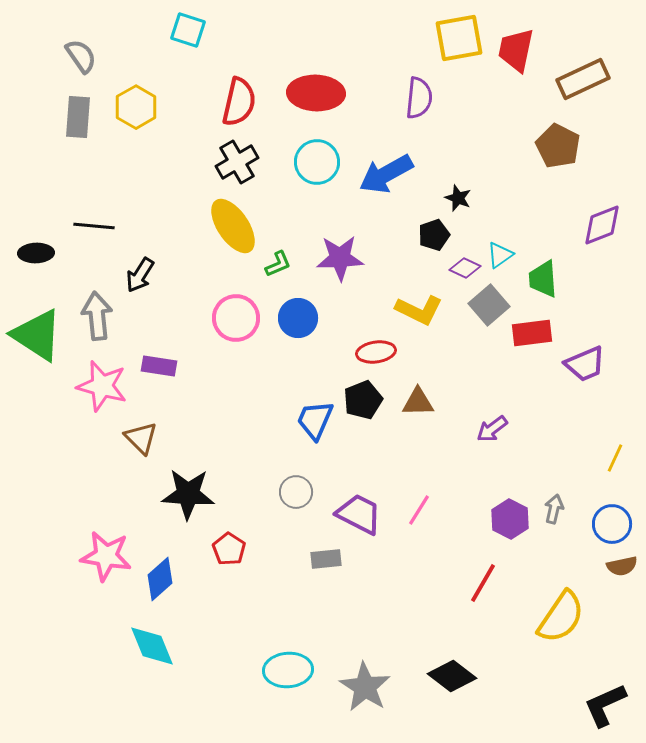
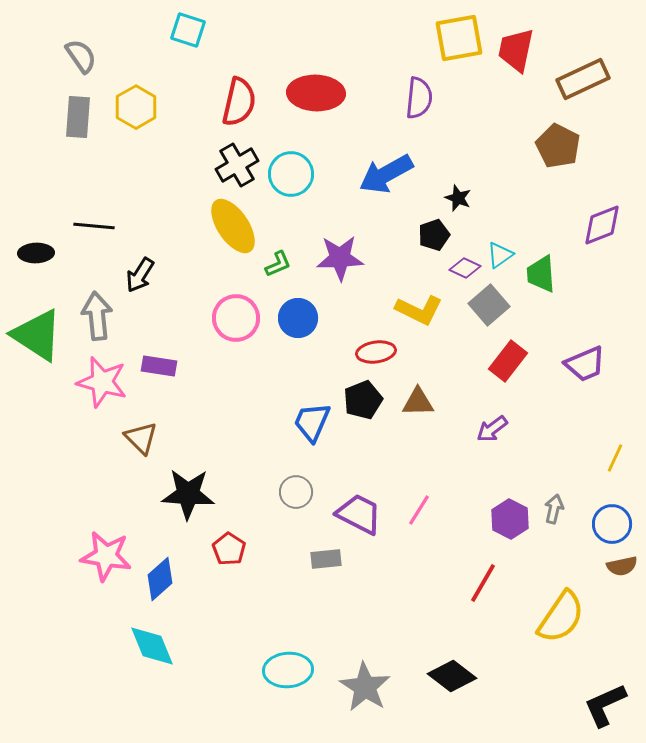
black cross at (237, 162): moved 3 px down
cyan circle at (317, 162): moved 26 px left, 12 px down
green trapezoid at (543, 279): moved 2 px left, 5 px up
red rectangle at (532, 333): moved 24 px left, 28 px down; rotated 45 degrees counterclockwise
pink star at (102, 386): moved 4 px up
blue trapezoid at (315, 420): moved 3 px left, 2 px down
